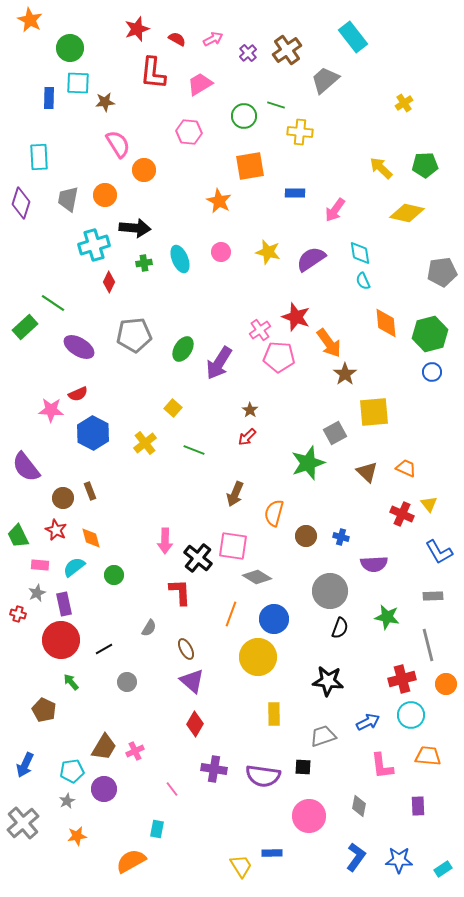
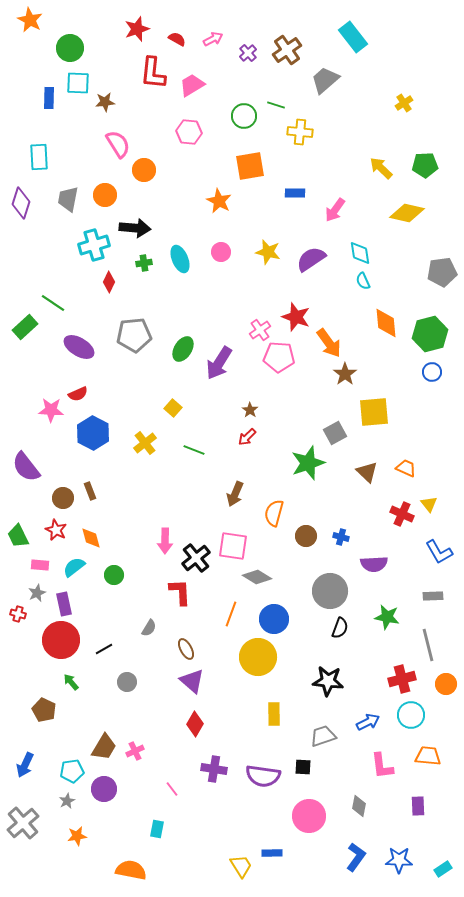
pink trapezoid at (200, 84): moved 8 px left, 1 px down
black cross at (198, 558): moved 2 px left; rotated 12 degrees clockwise
orange semicircle at (131, 861): moved 9 px down; rotated 40 degrees clockwise
